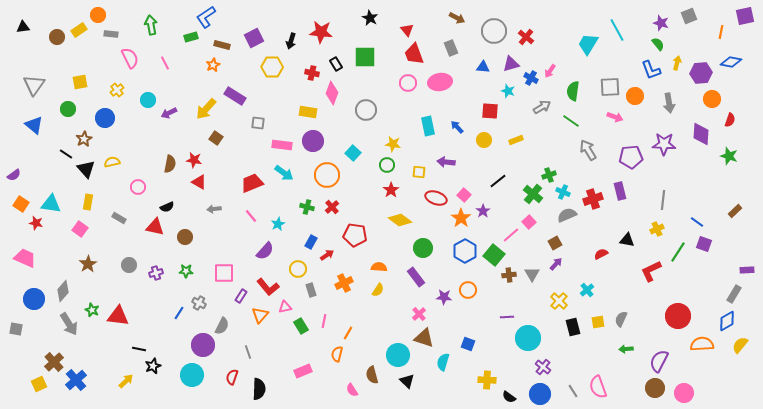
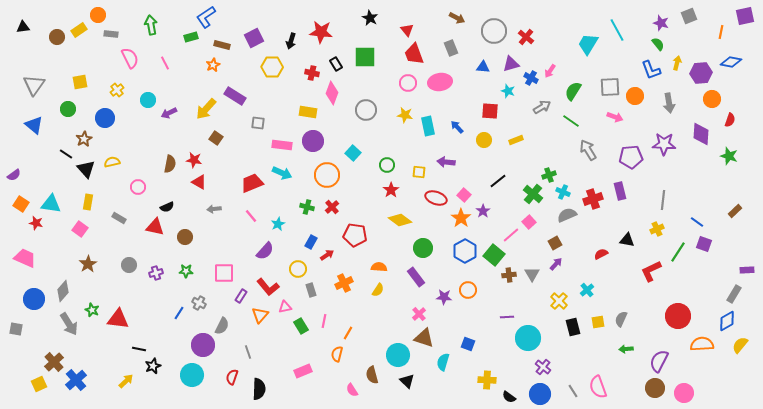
green semicircle at (573, 91): rotated 24 degrees clockwise
yellow star at (393, 144): moved 12 px right, 29 px up
cyan arrow at (284, 173): moved 2 px left; rotated 12 degrees counterclockwise
red triangle at (118, 316): moved 3 px down
